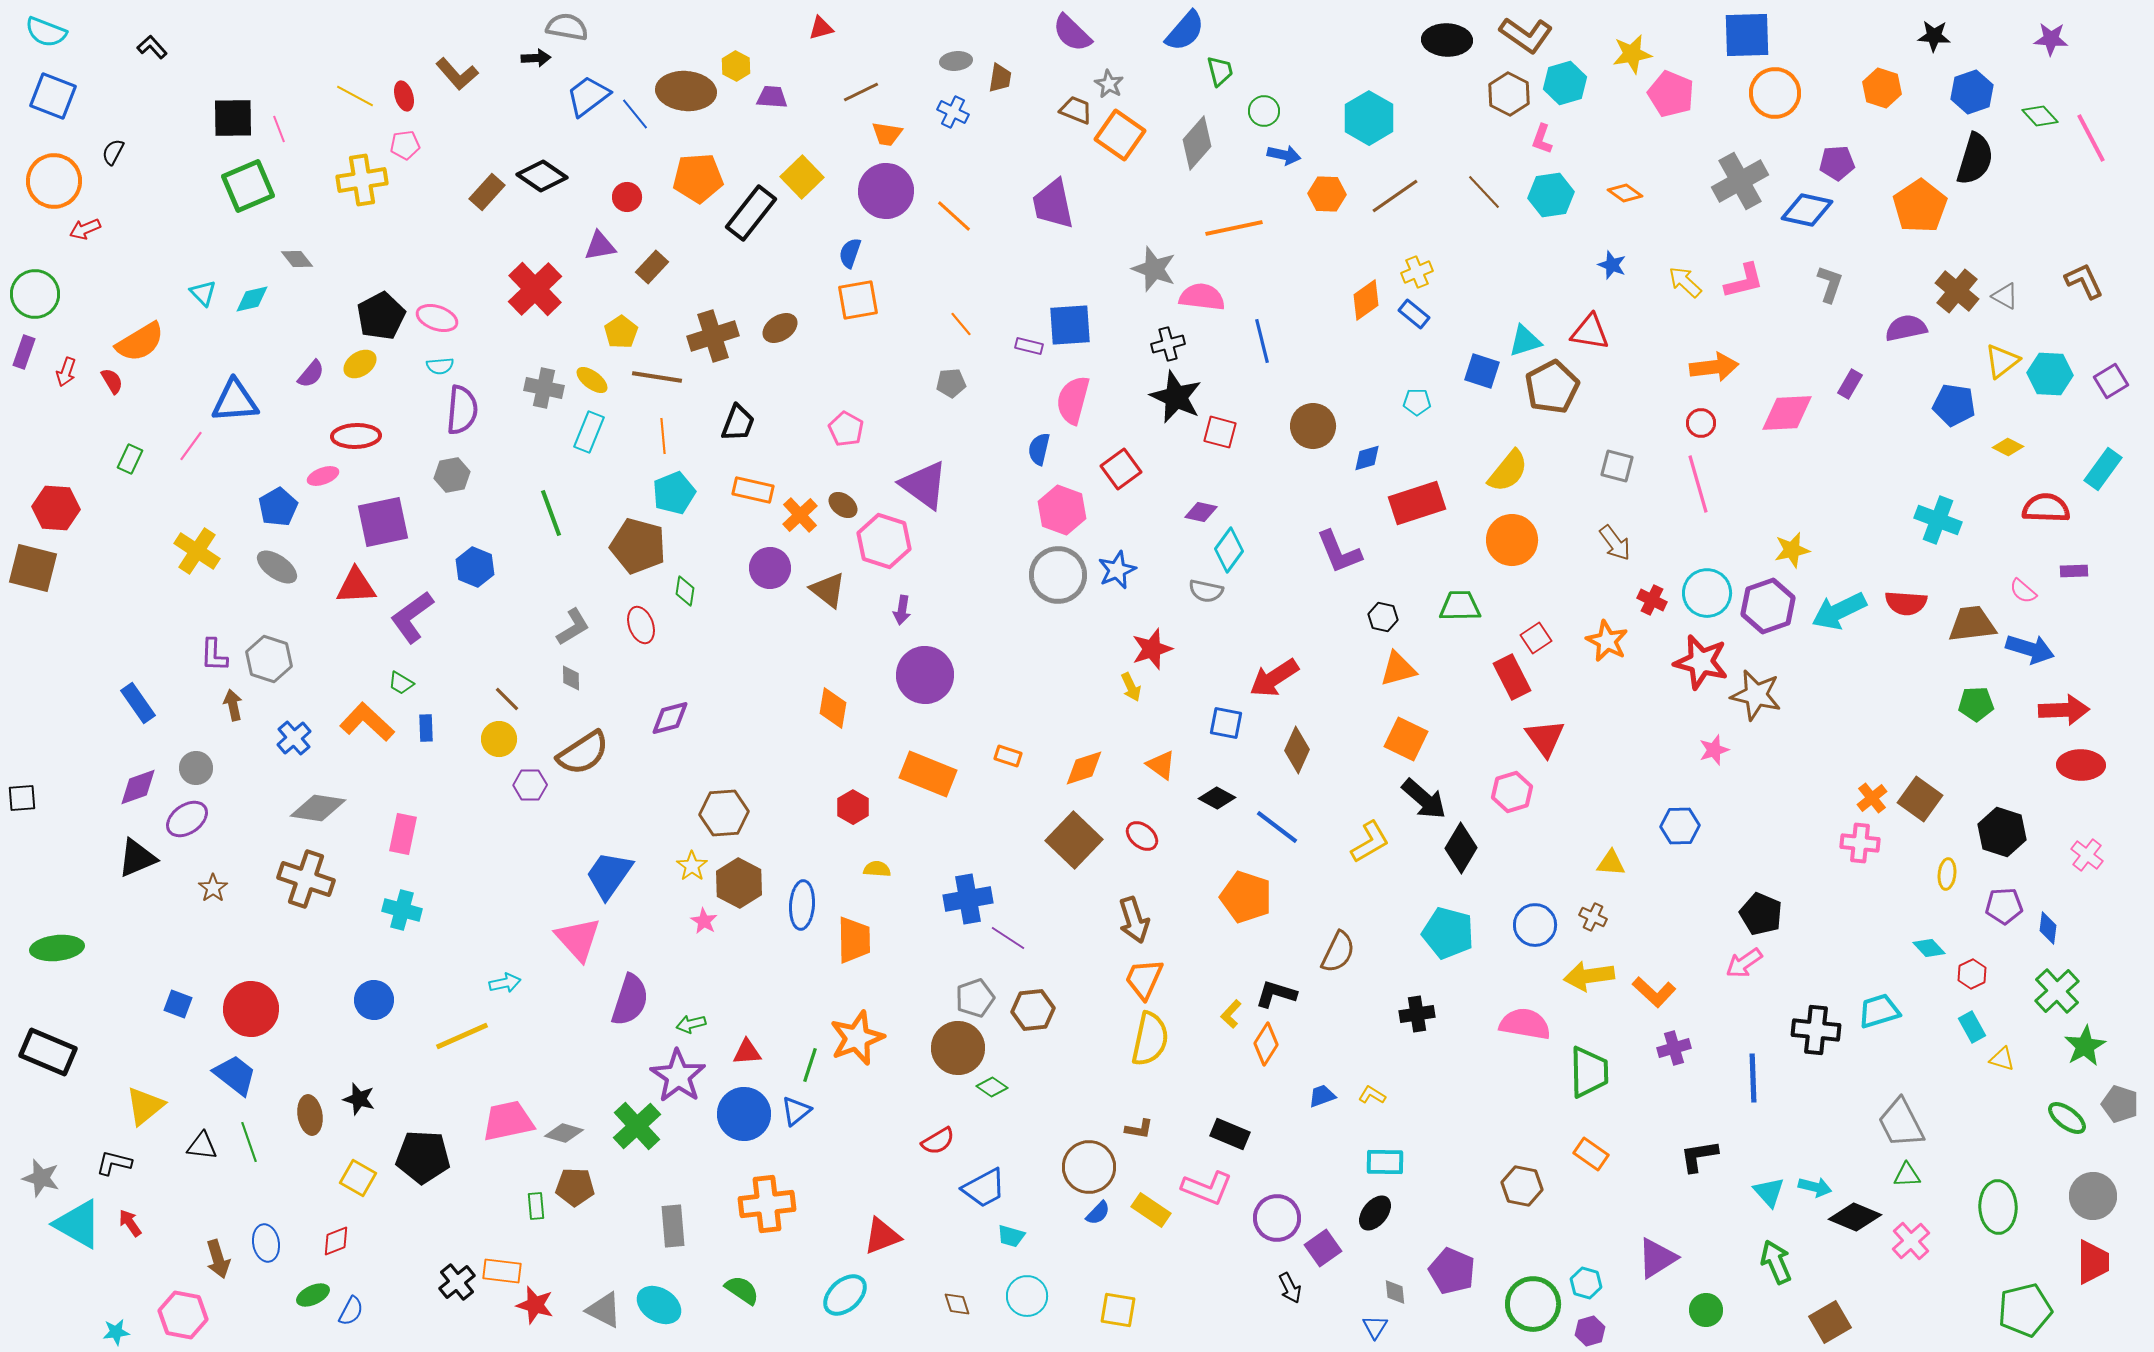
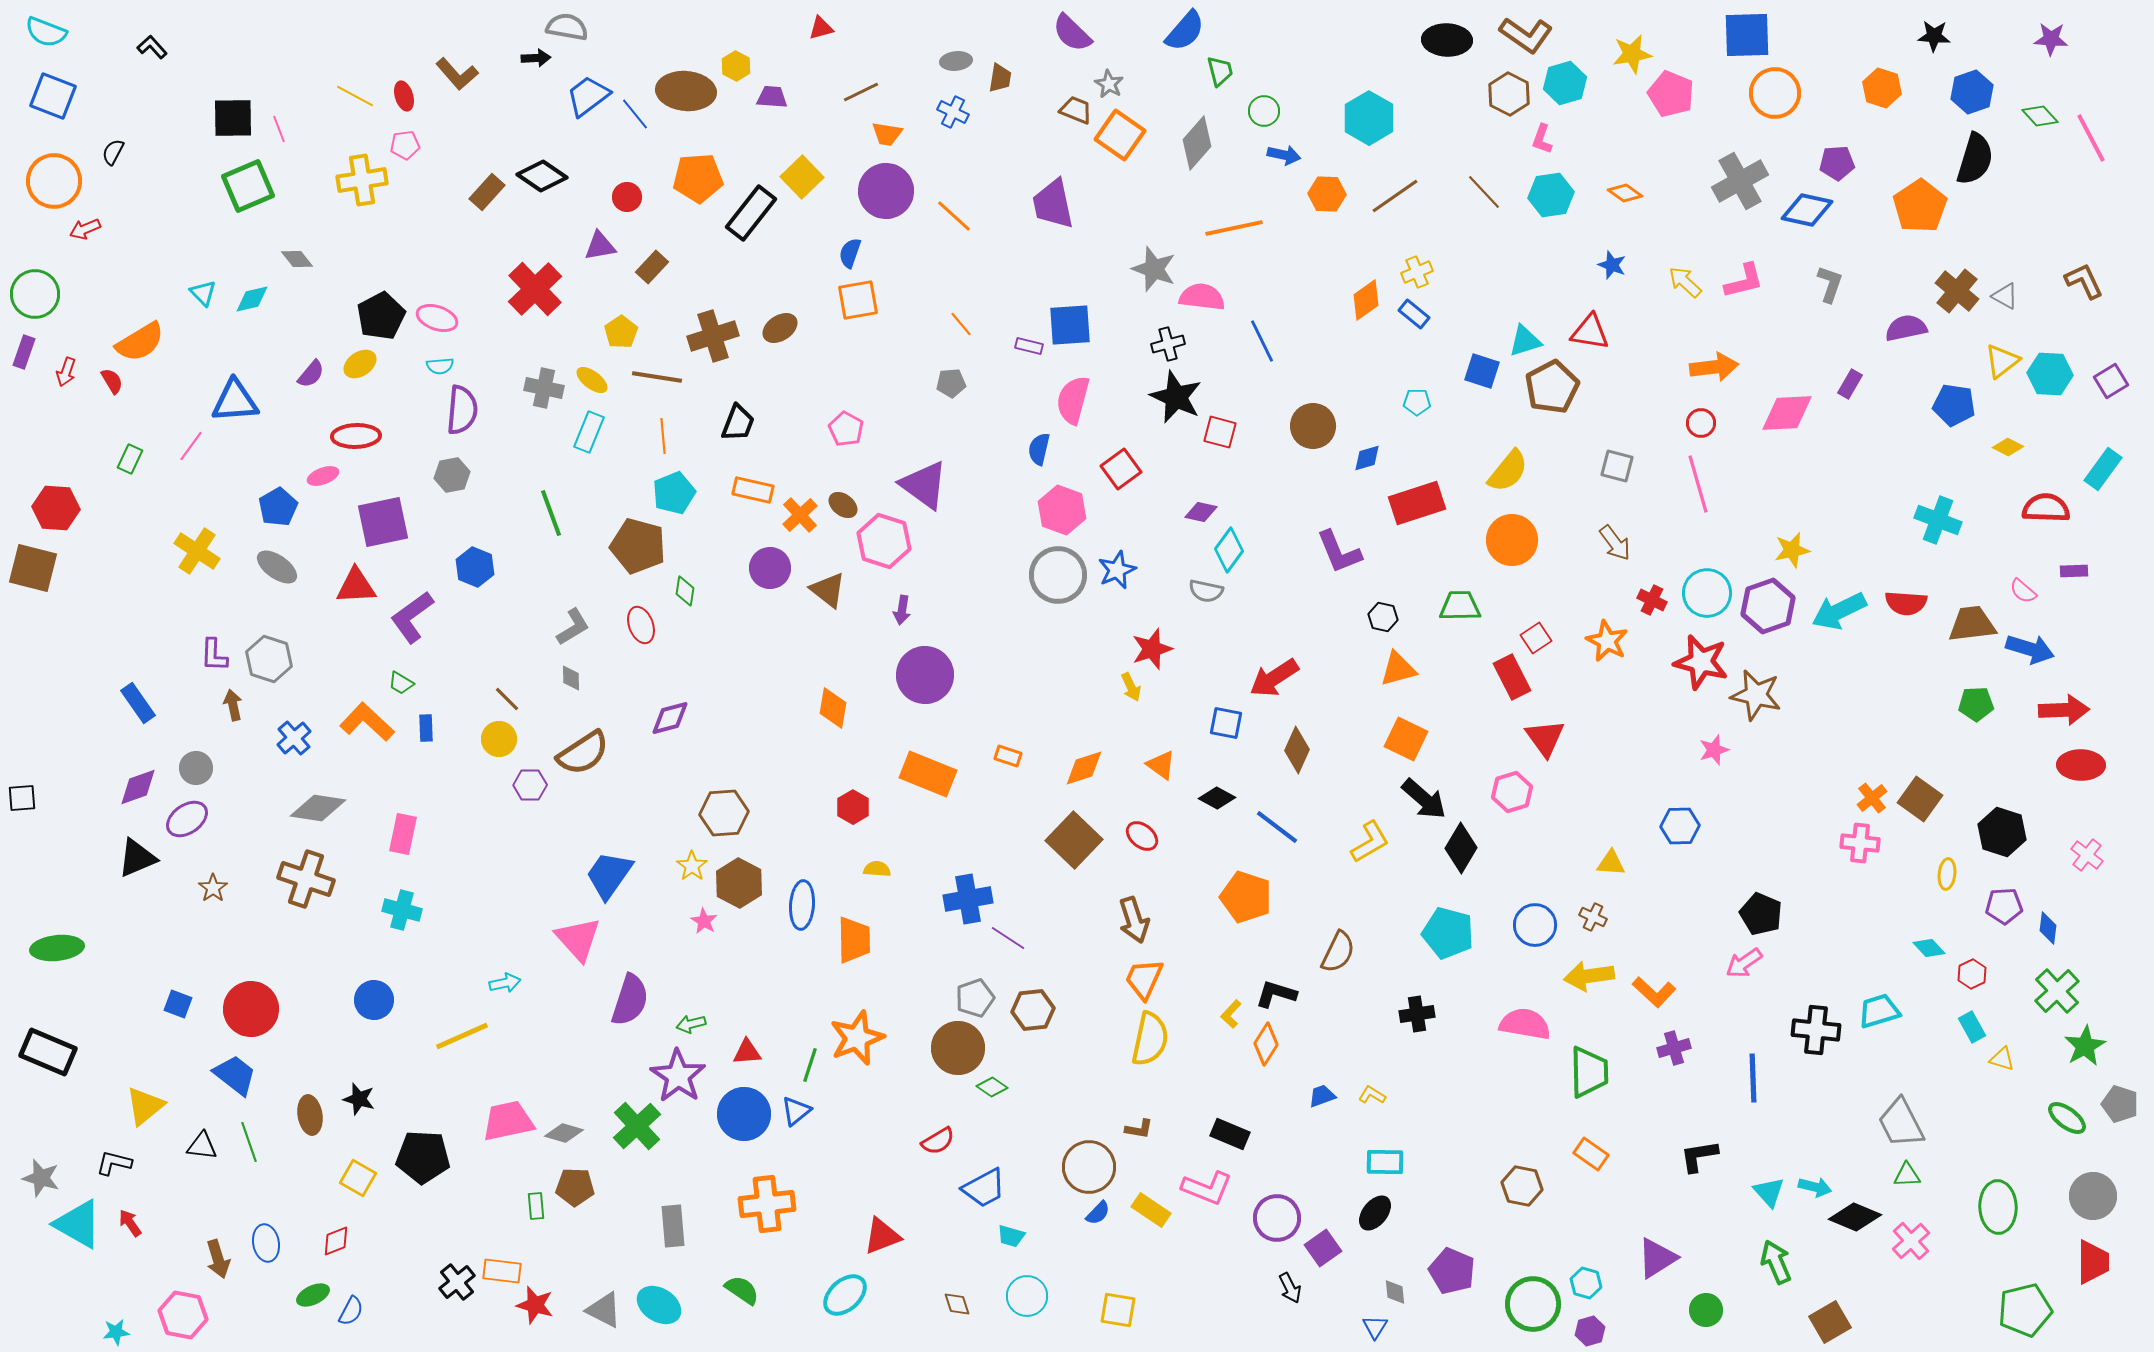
blue line at (1262, 341): rotated 12 degrees counterclockwise
